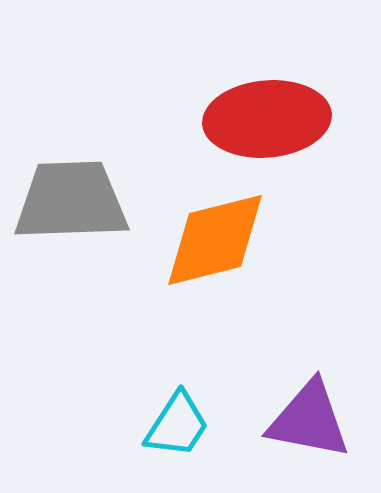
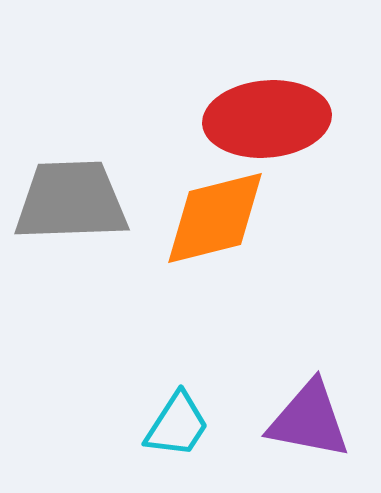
orange diamond: moved 22 px up
